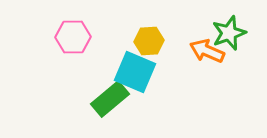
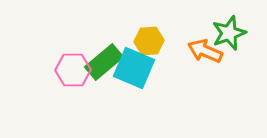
pink hexagon: moved 33 px down
orange arrow: moved 2 px left
cyan square: moved 1 px left, 4 px up
green rectangle: moved 6 px left, 37 px up
